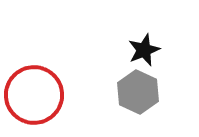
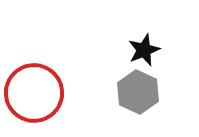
red circle: moved 2 px up
